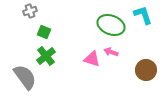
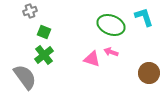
cyan L-shape: moved 1 px right, 2 px down
green cross: moved 2 px left, 1 px up
brown circle: moved 3 px right, 3 px down
